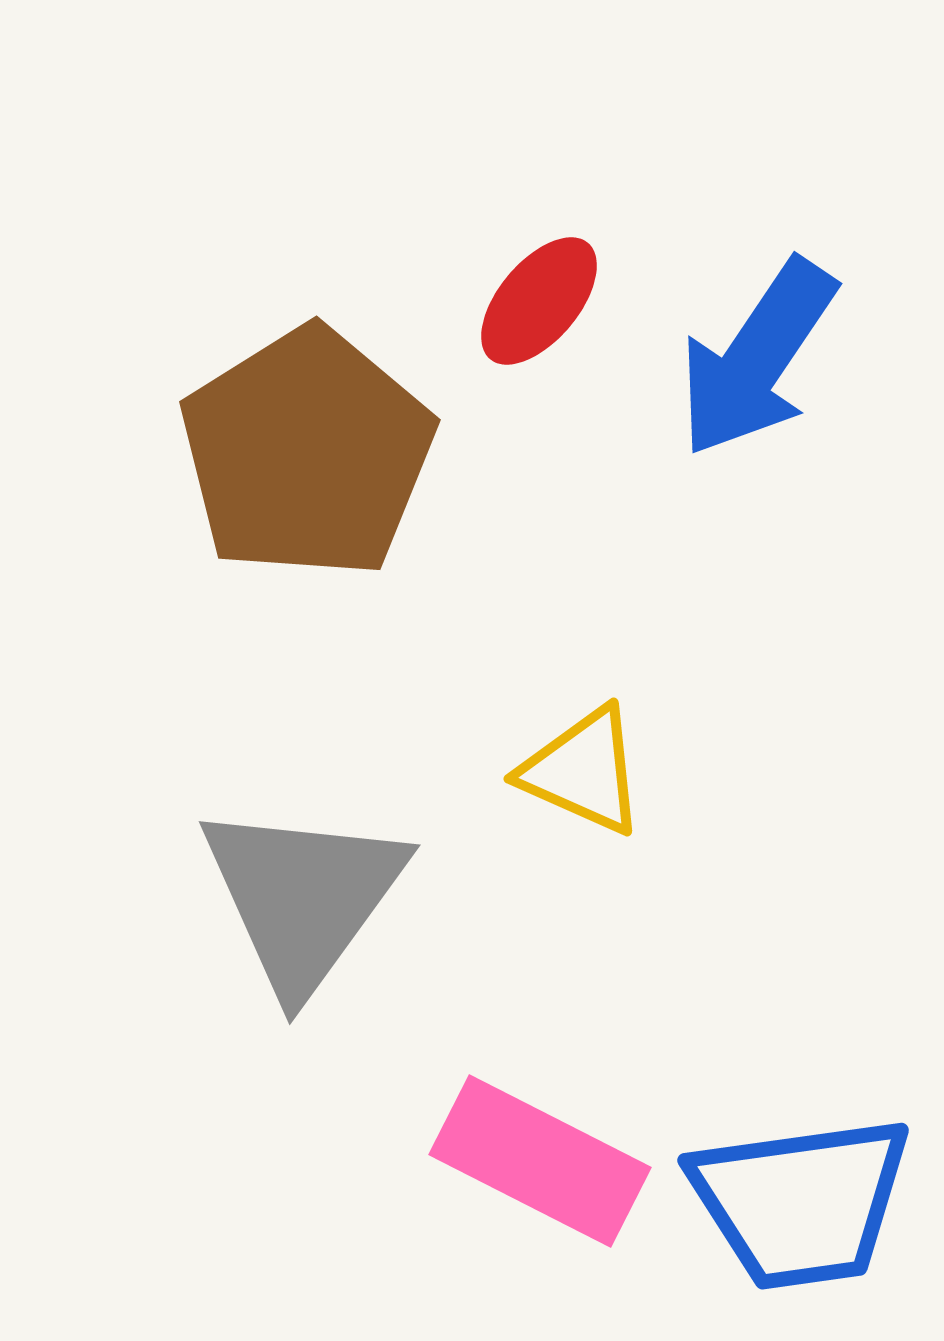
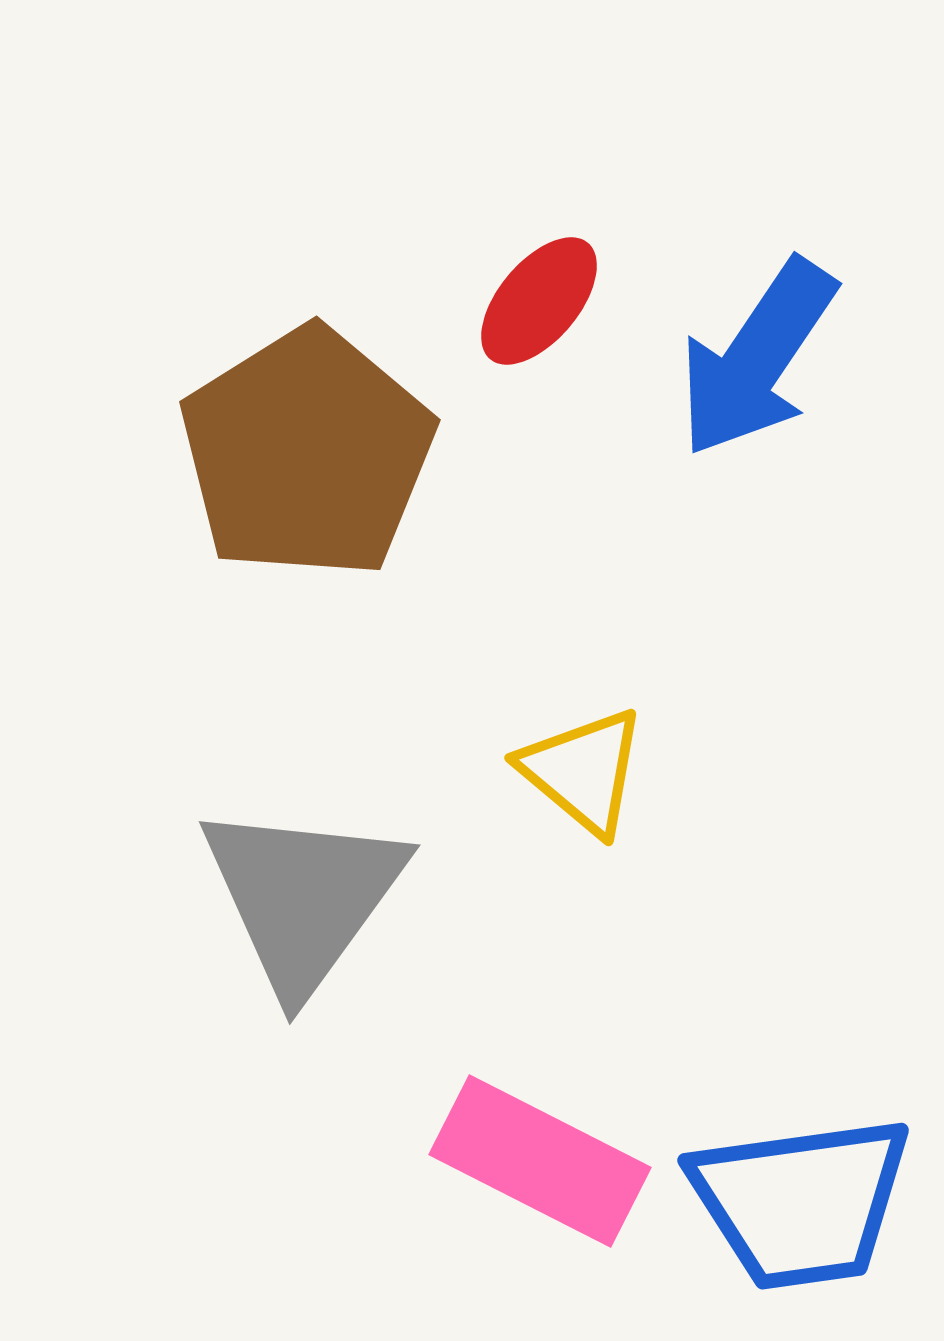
yellow triangle: rotated 16 degrees clockwise
